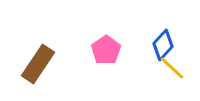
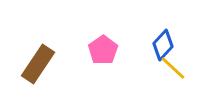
pink pentagon: moved 3 px left
yellow line: moved 1 px right
